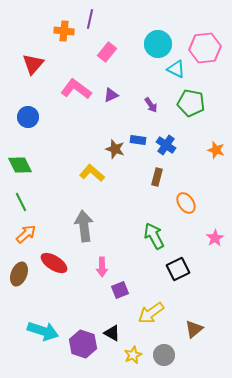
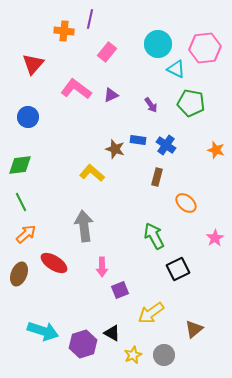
green diamond: rotated 70 degrees counterclockwise
orange ellipse: rotated 15 degrees counterclockwise
purple hexagon: rotated 24 degrees clockwise
